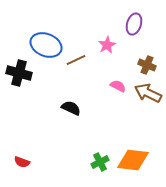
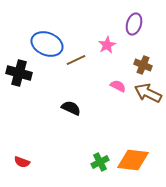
blue ellipse: moved 1 px right, 1 px up
brown cross: moved 4 px left
